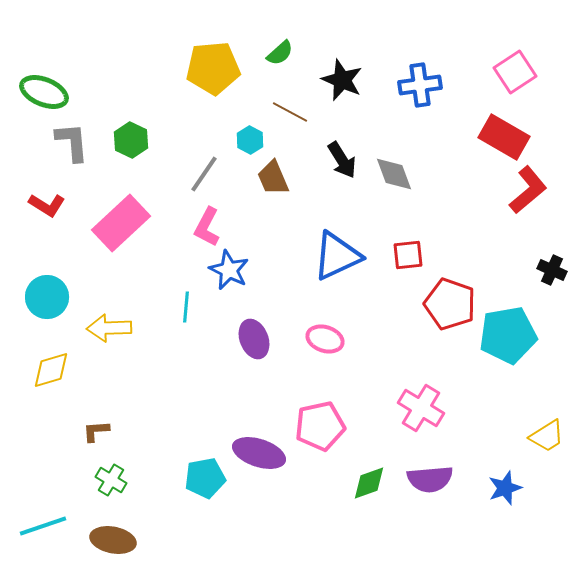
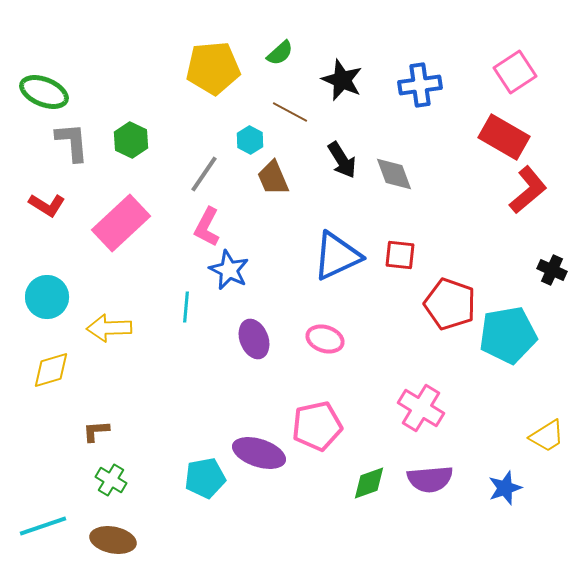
red square at (408, 255): moved 8 px left; rotated 12 degrees clockwise
pink pentagon at (320, 426): moved 3 px left
